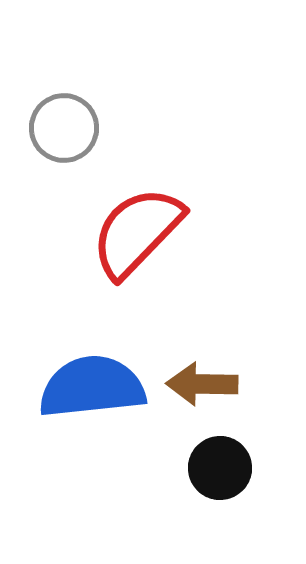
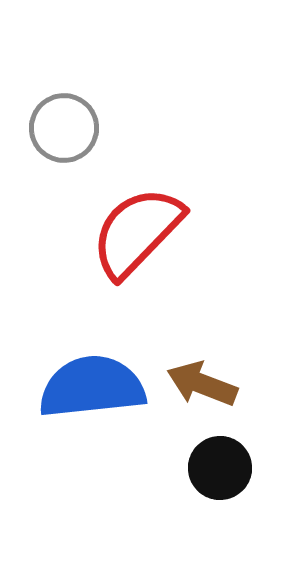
brown arrow: rotated 20 degrees clockwise
